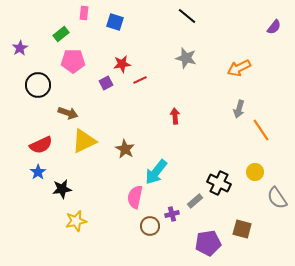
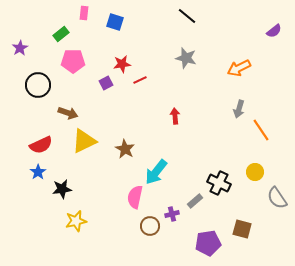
purple semicircle: moved 4 px down; rotated 14 degrees clockwise
